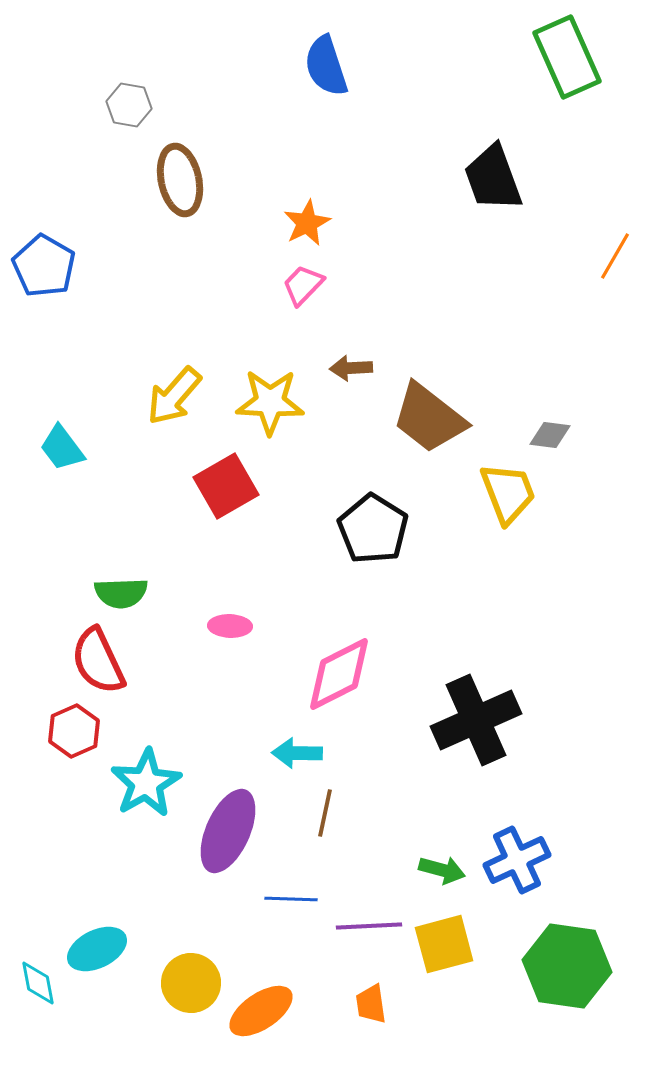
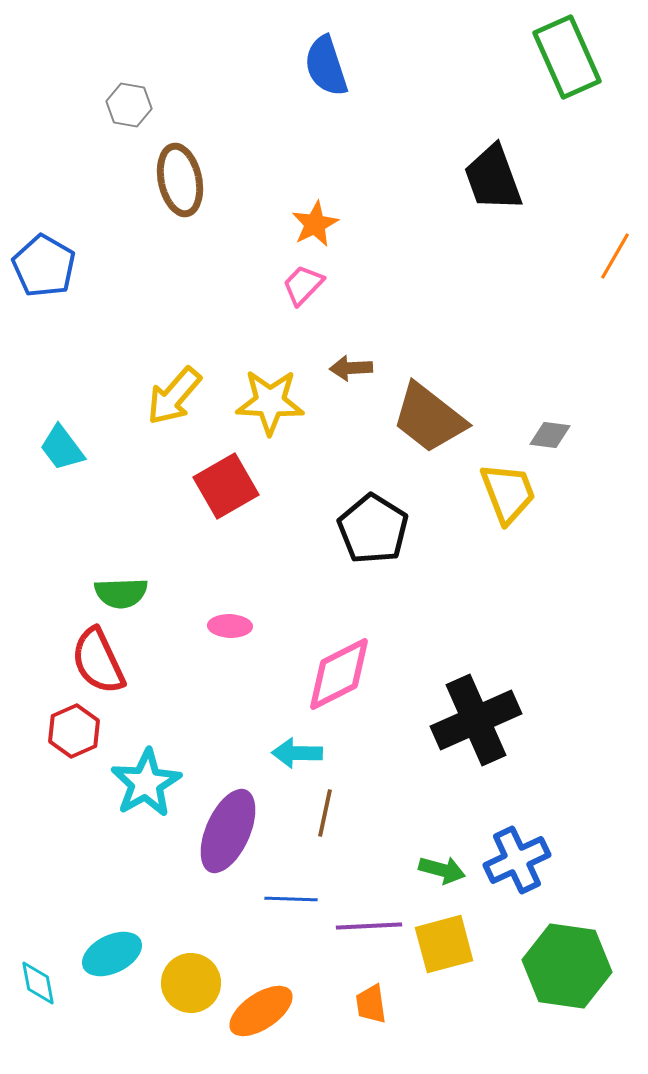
orange star: moved 8 px right, 1 px down
cyan ellipse: moved 15 px right, 5 px down
